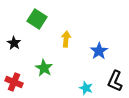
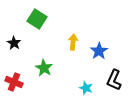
yellow arrow: moved 7 px right, 3 px down
black L-shape: moved 1 px left, 1 px up
